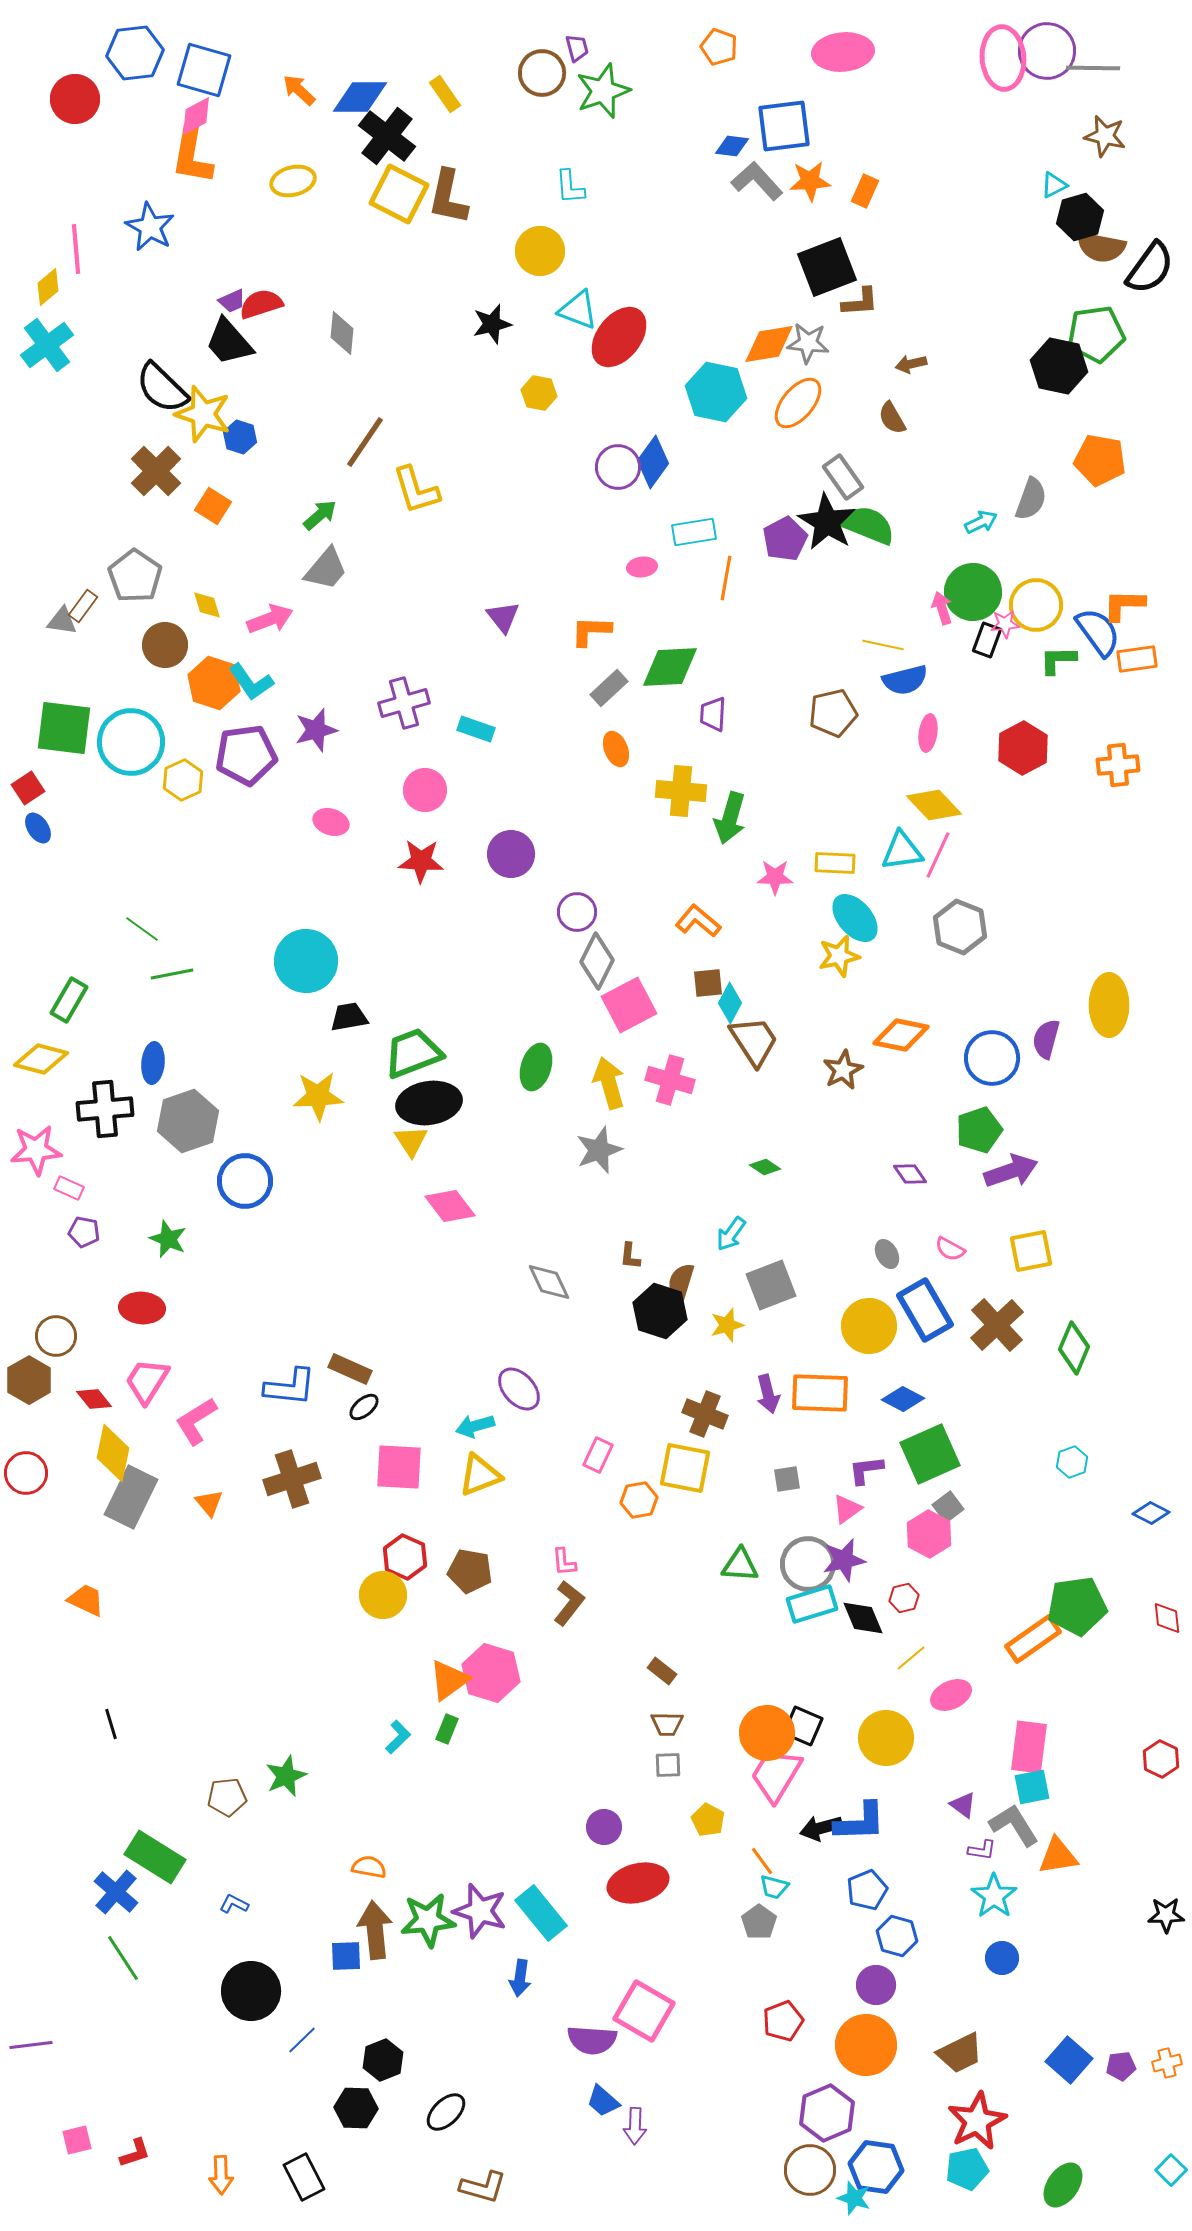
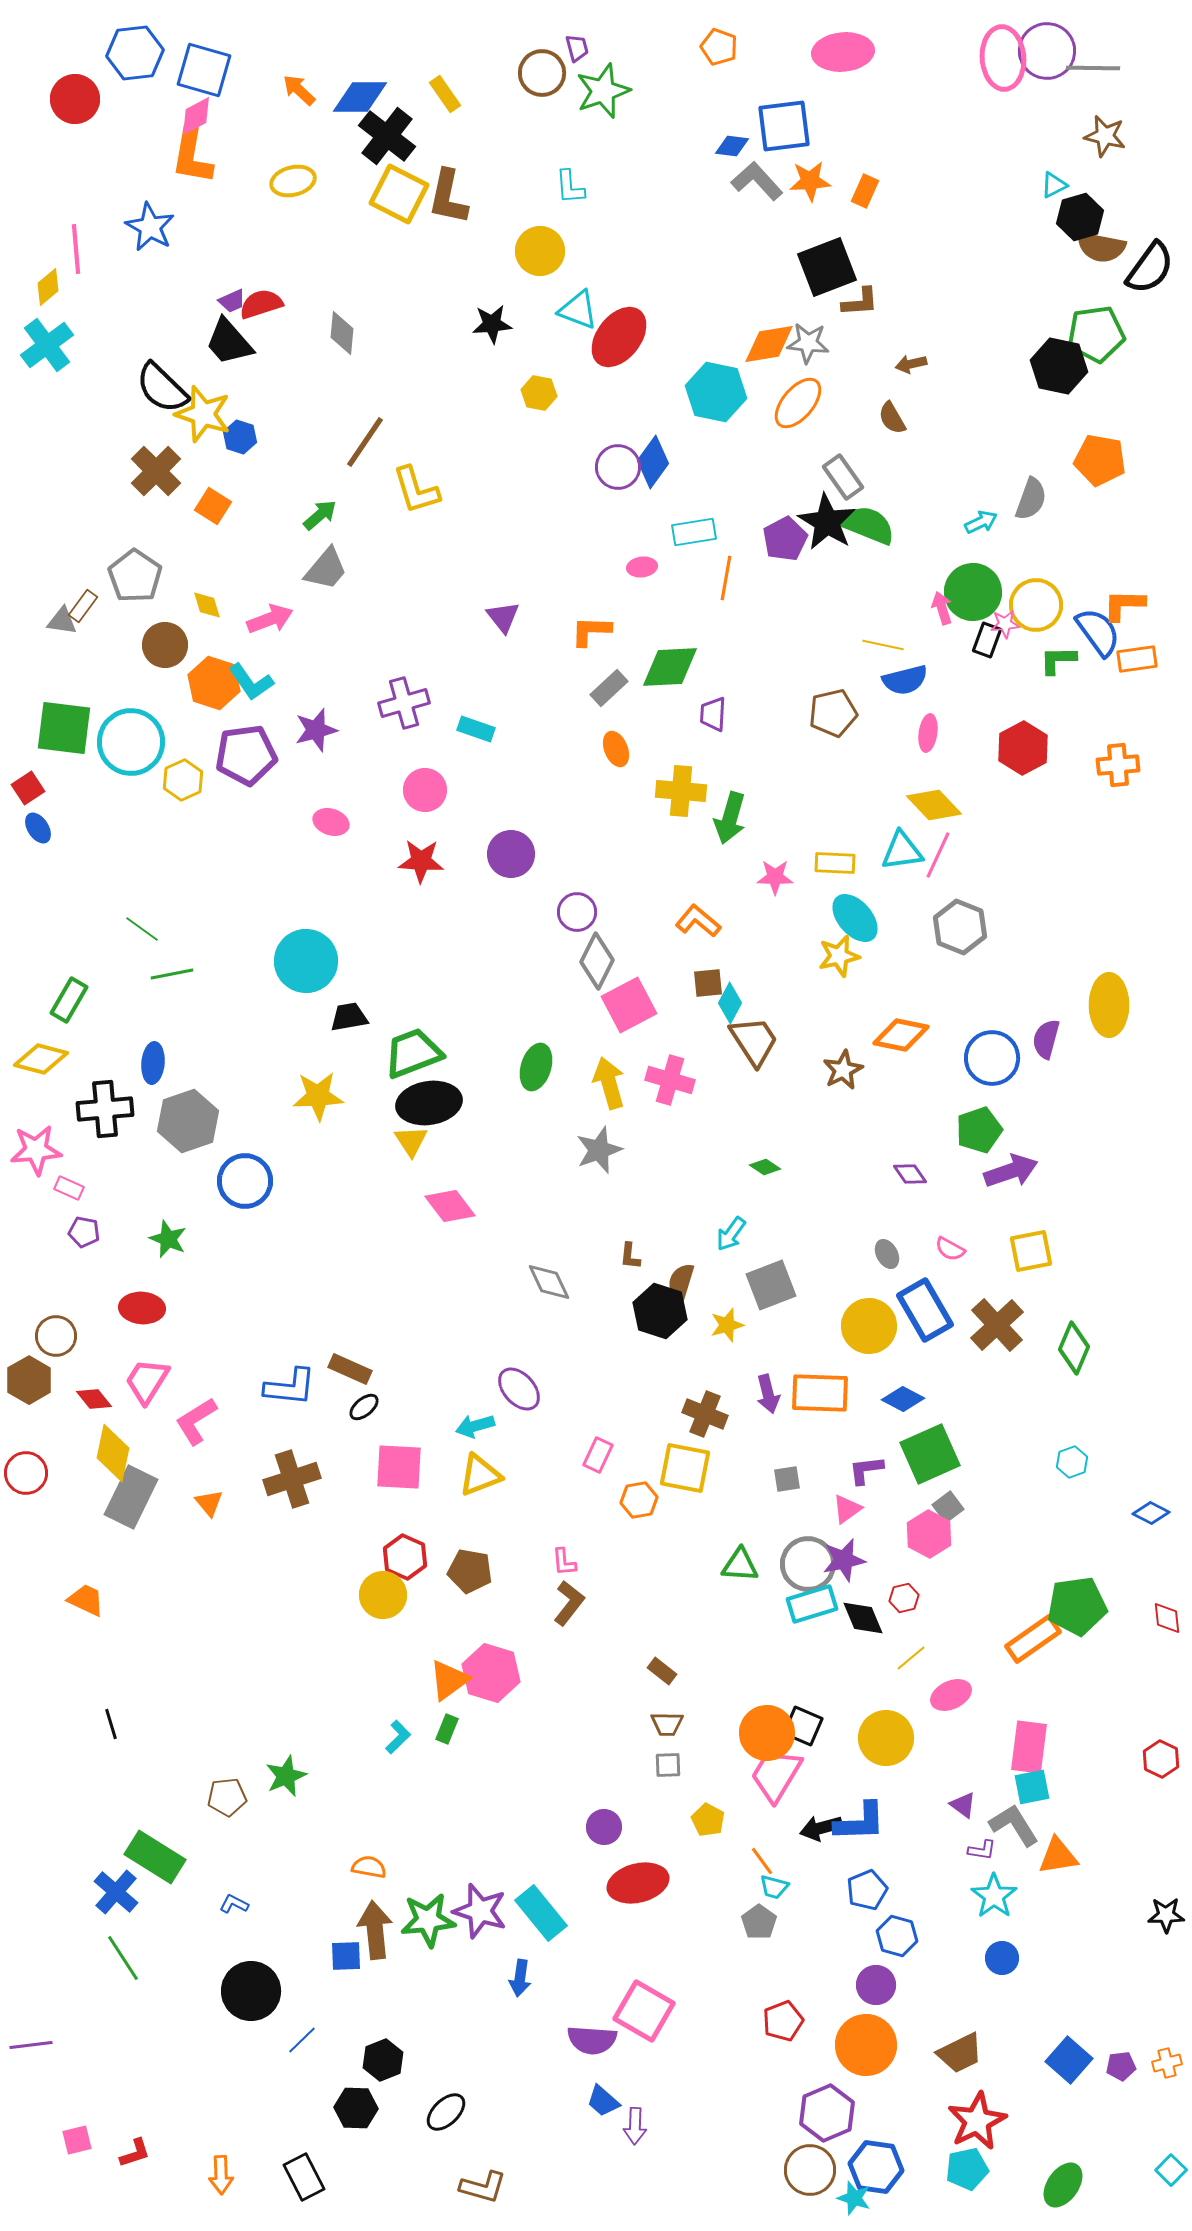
black star at (492, 324): rotated 9 degrees clockwise
